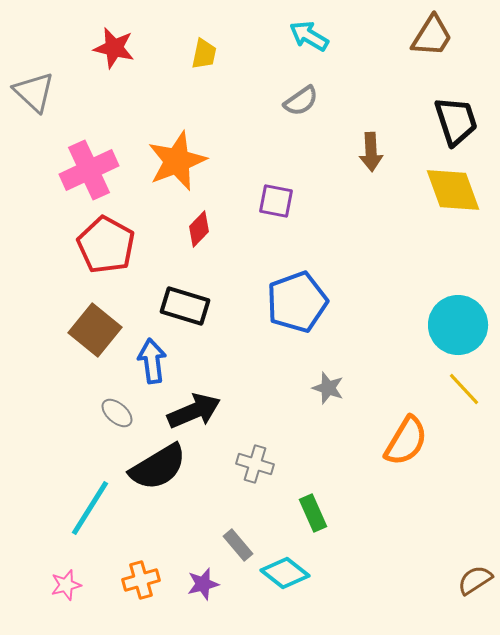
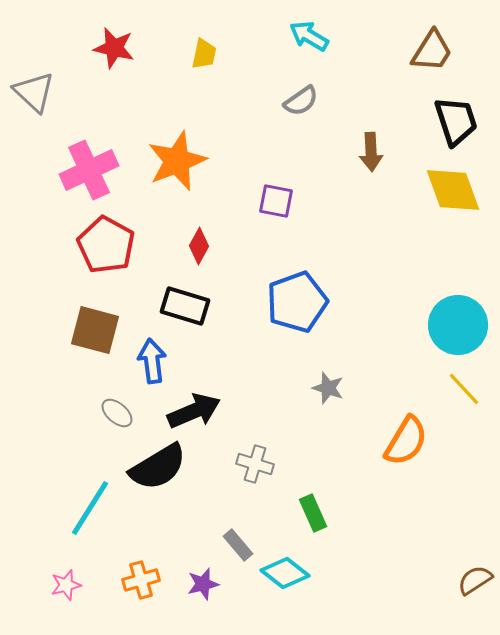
brown trapezoid: moved 15 px down
red diamond: moved 17 px down; rotated 15 degrees counterclockwise
brown square: rotated 24 degrees counterclockwise
